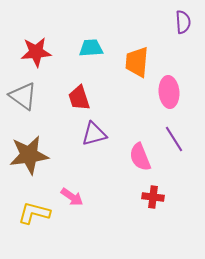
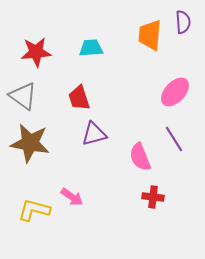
orange trapezoid: moved 13 px right, 27 px up
pink ellipse: moved 6 px right; rotated 48 degrees clockwise
brown star: moved 1 px right, 12 px up; rotated 18 degrees clockwise
yellow L-shape: moved 3 px up
